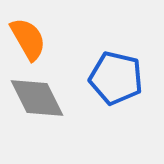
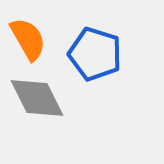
blue pentagon: moved 21 px left, 24 px up; rotated 4 degrees clockwise
